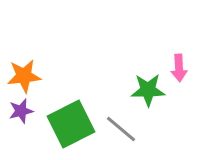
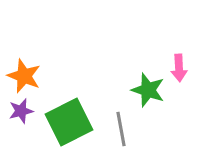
orange star: rotated 28 degrees clockwise
green star: rotated 20 degrees clockwise
green square: moved 2 px left, 2 px up
gray line: rotated 40 degrees clockwise
